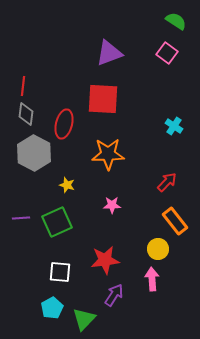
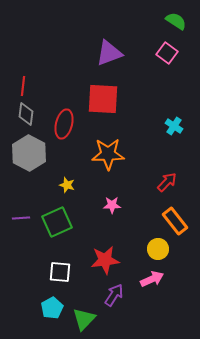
gray hexagon: moved 5 px left
pink arrow: rotated 70 degrees clockwise
